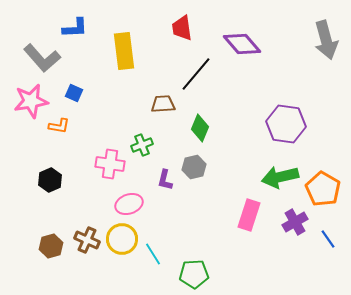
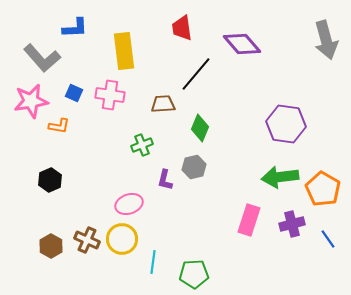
pink cross: moved 69 px up
green arrow: rotated 6 degrees clockwise
pink rectangle: moved 5 px down
purple cross: moved 3 px left, 2 px down; rotated 15 degrees clockwise
brown hexagon: rotated 15 degrees counterclockwise
cyan line: moved 8 px down; rotated 40 degrees clockwise
